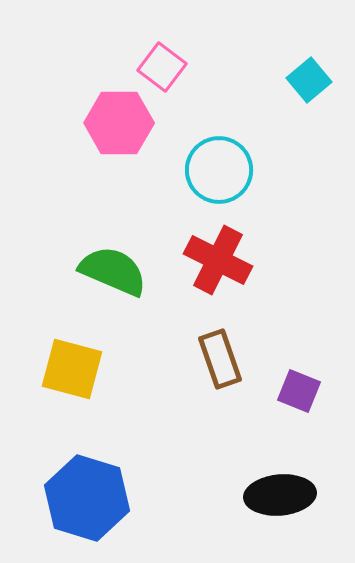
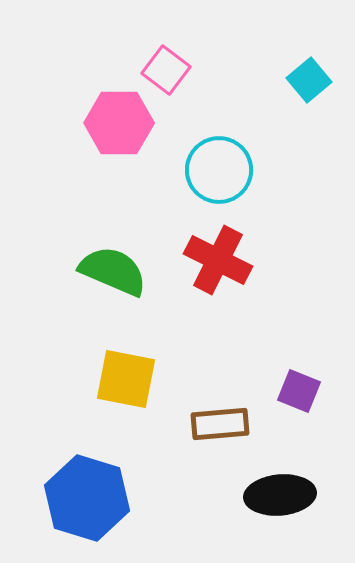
pink square: moved 4 px right, 3 px down
brown rectangle: moved 65 px down; rotated 76 degrees counterclockwise
yellow square: moved 54 px right, 10 px down; rotated 4 degrees counterclockwise
